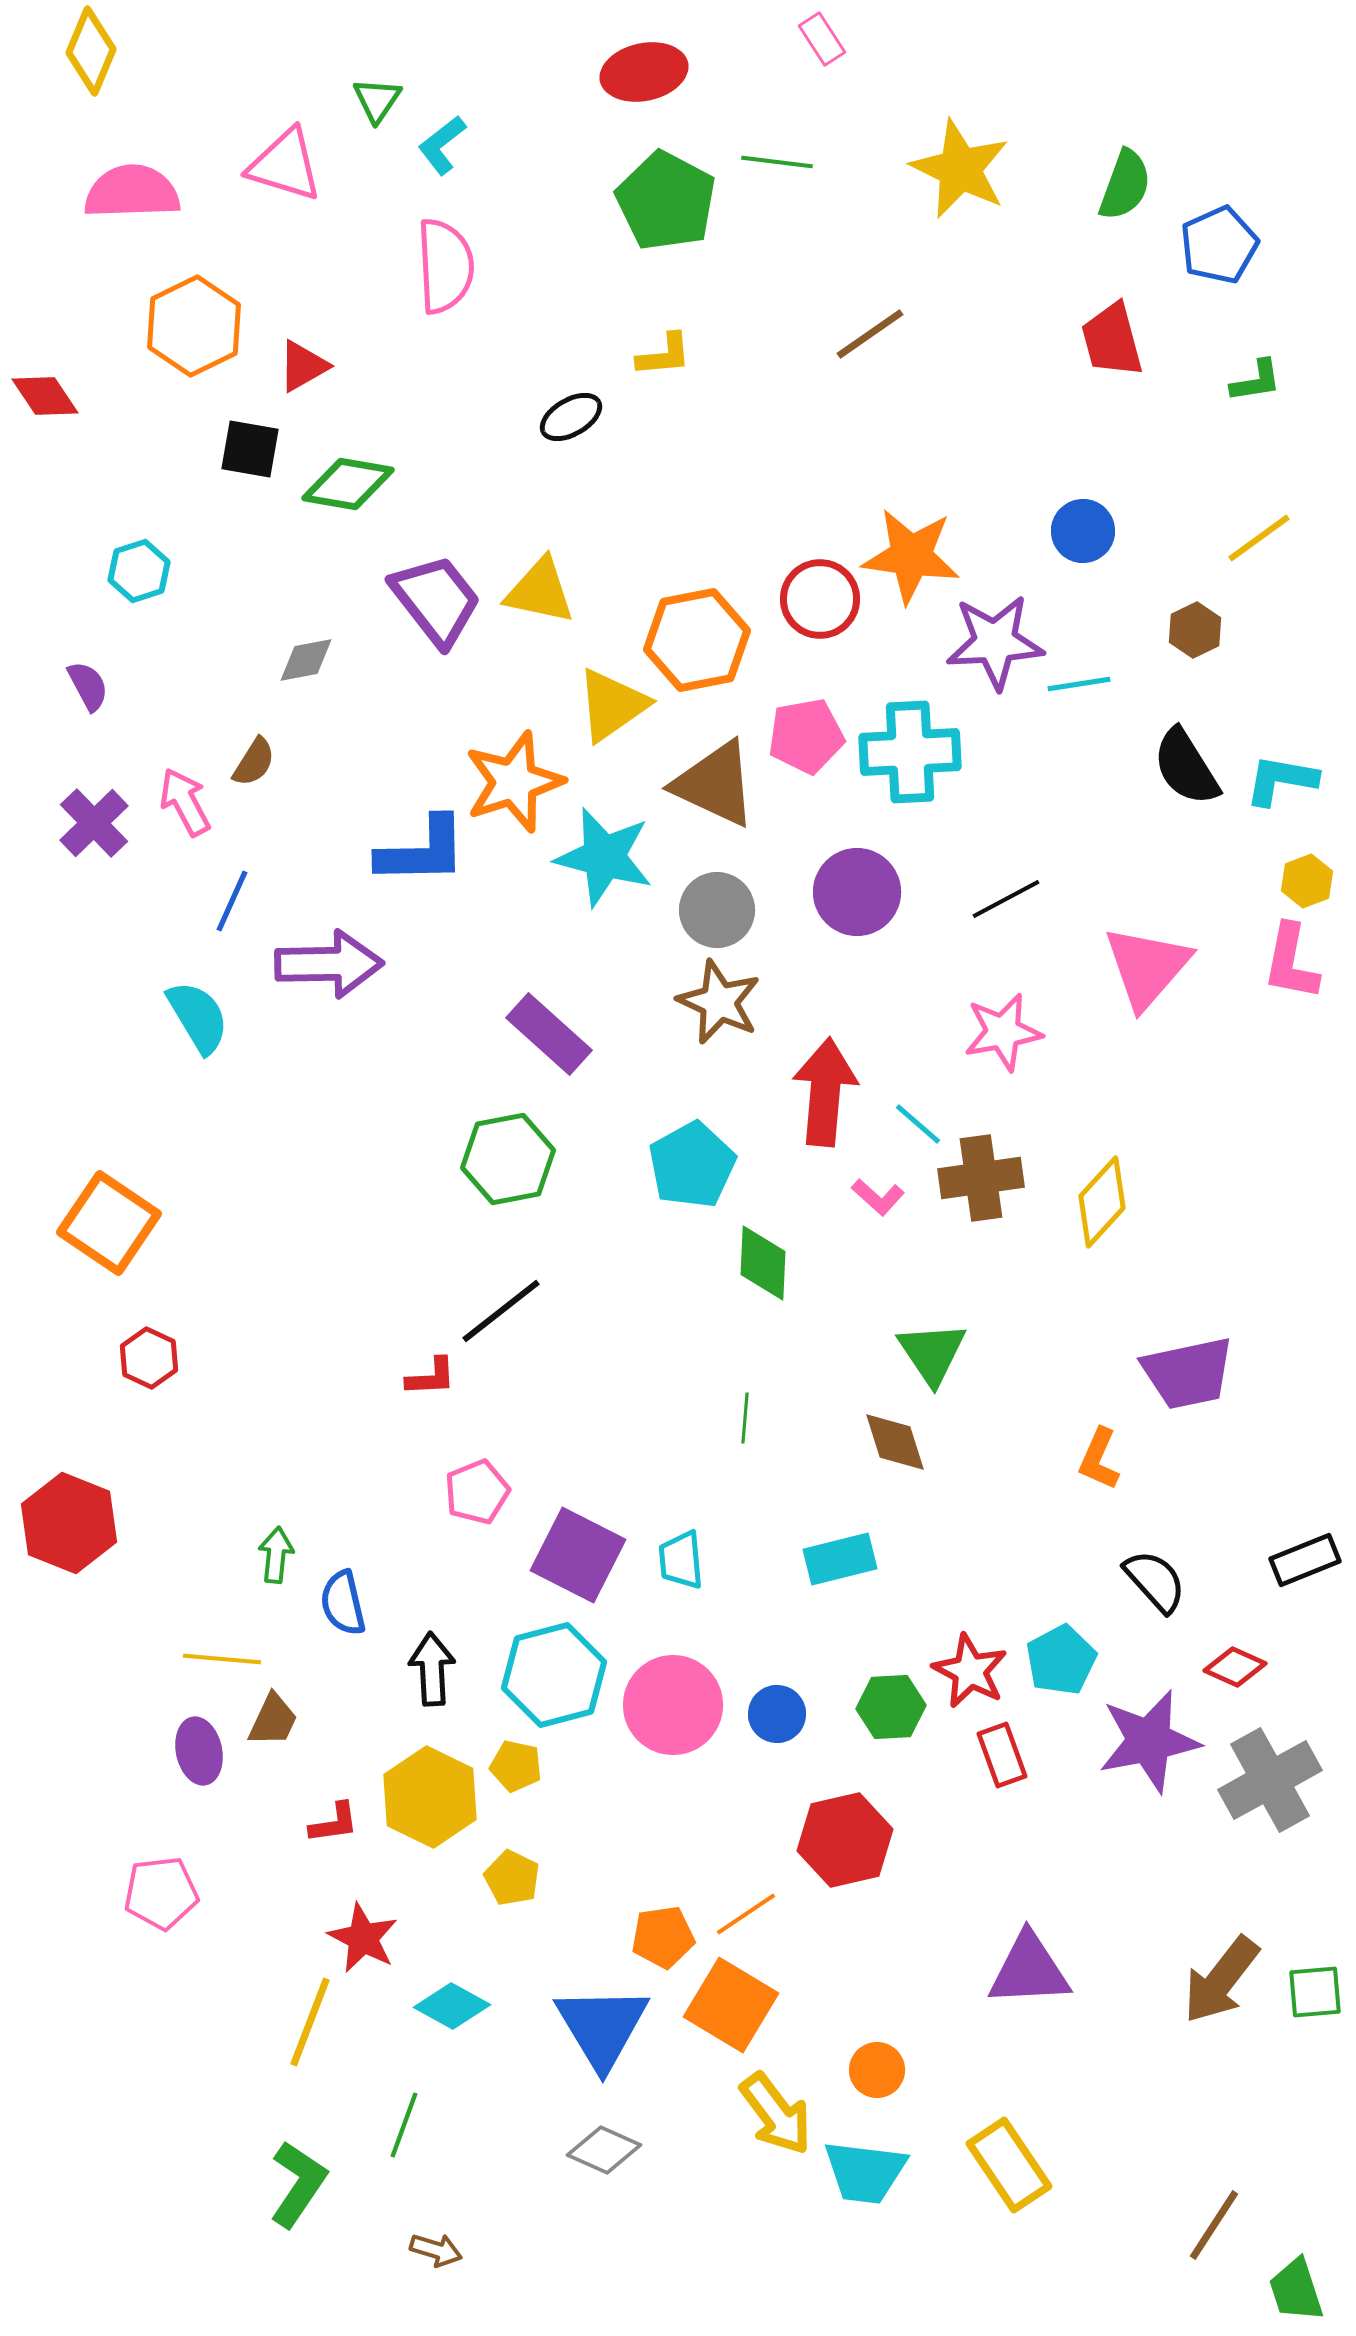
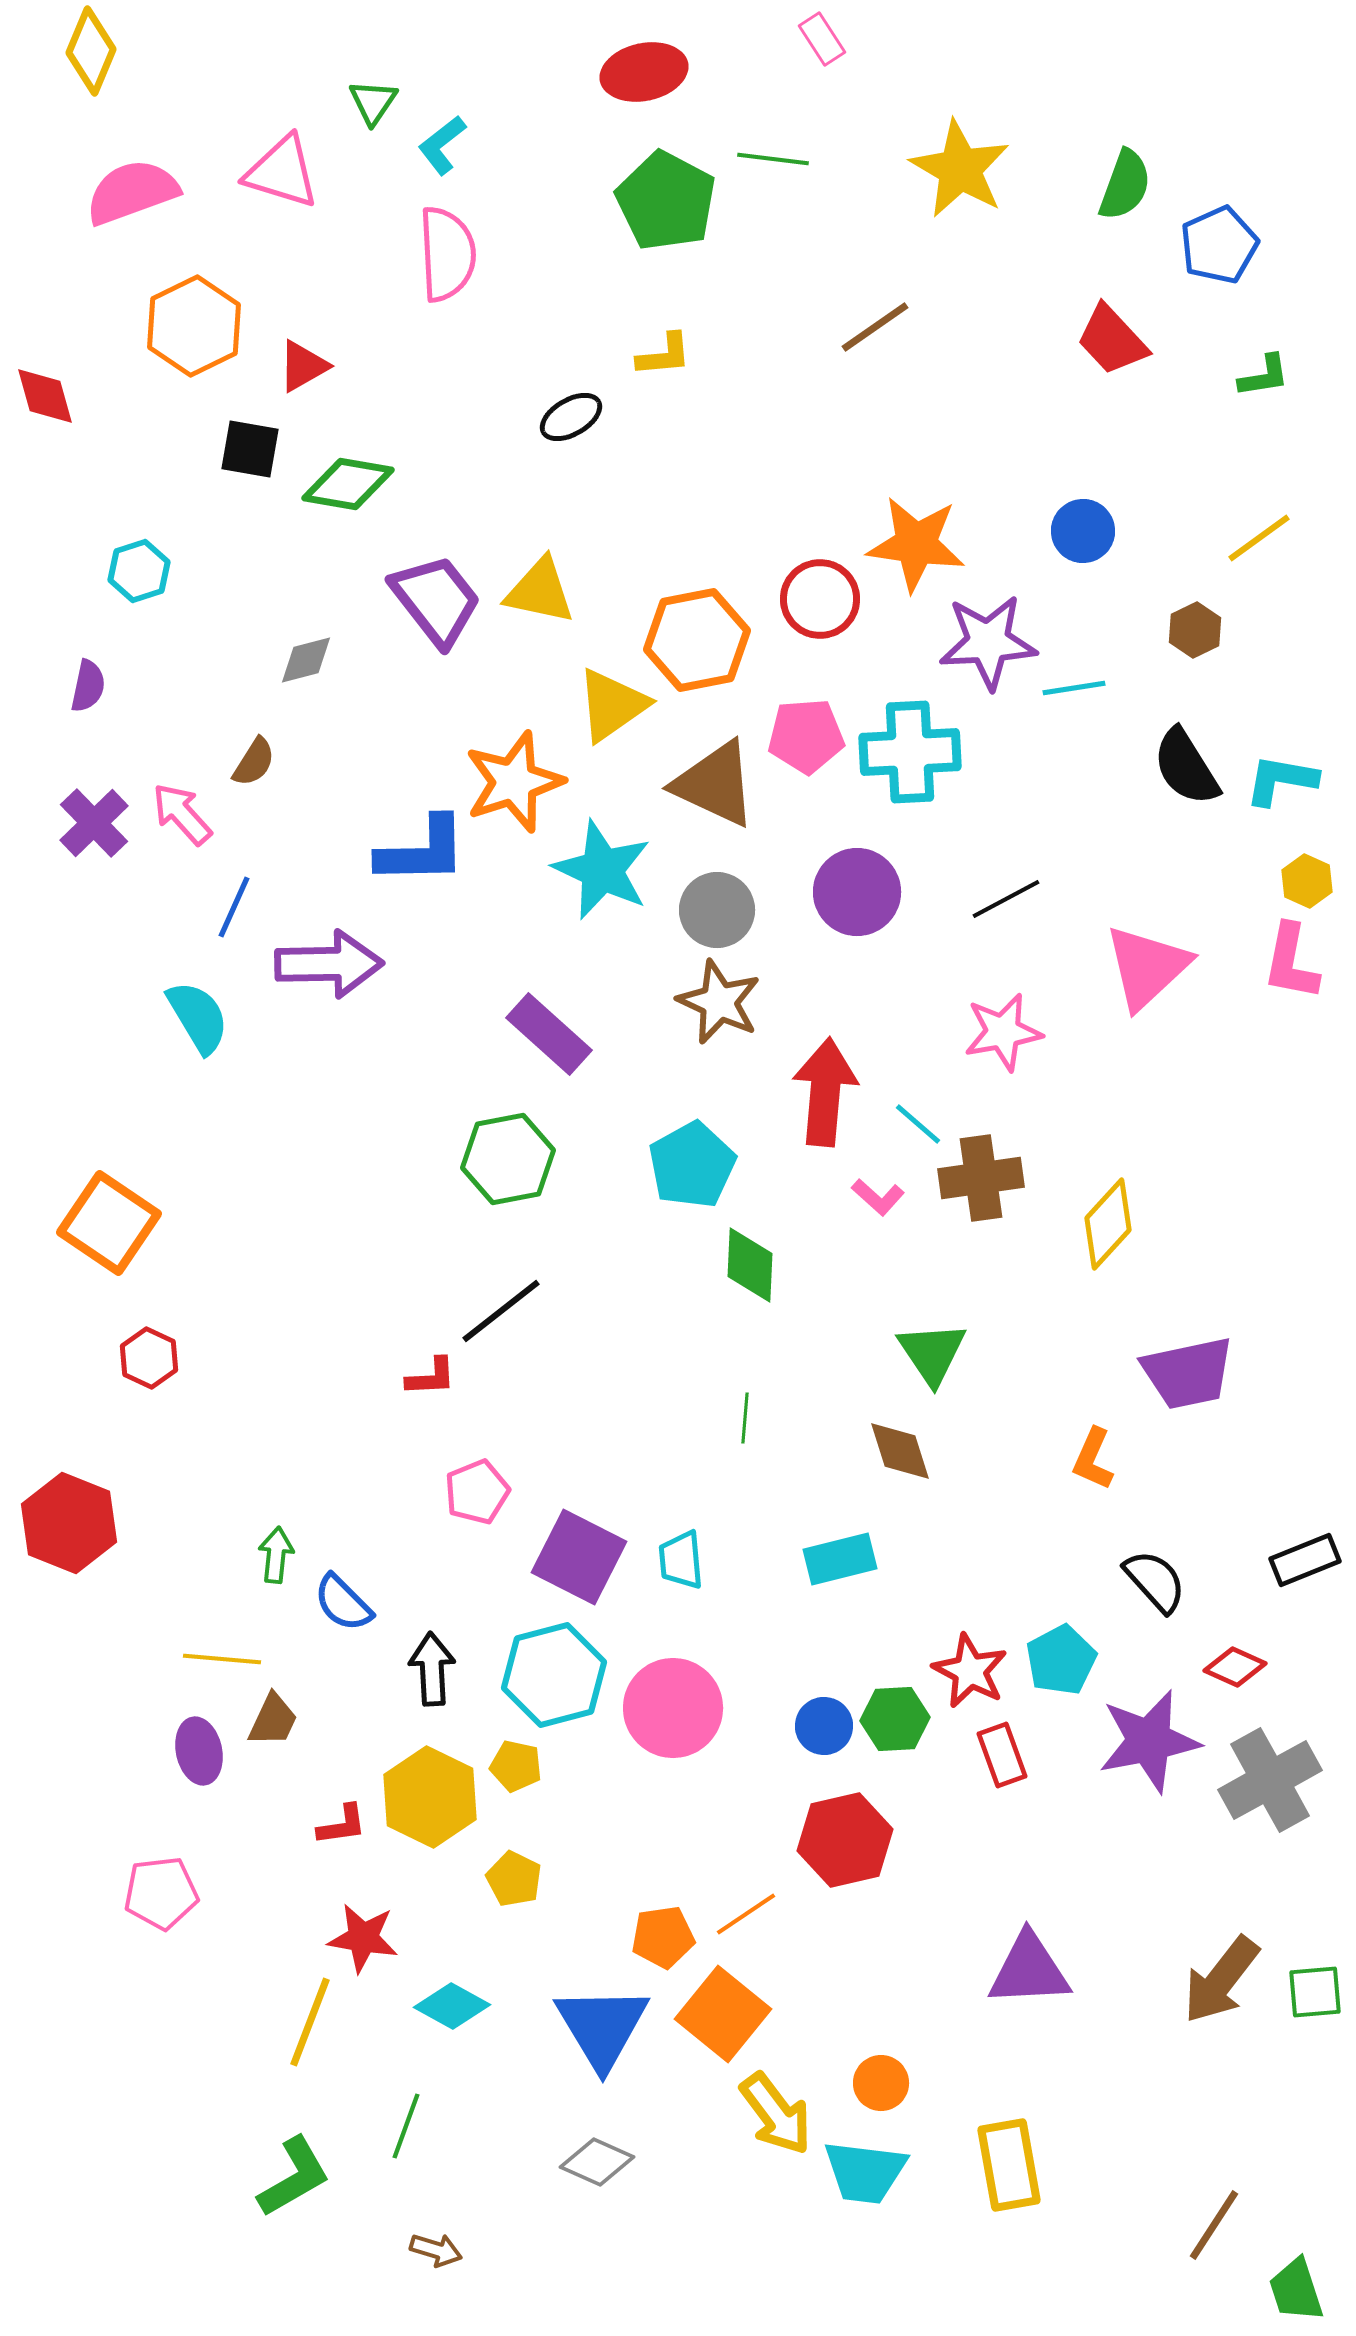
green triangle at (377, 100): moved 4 px left, 2 px down
green line at (777, 162): moved 4 px left, 3 px up
pink triangle at (285, 165): moved 3 px left, 7 px down
yellow star at (960, 169): rotated 4 degrees clockwise
pink semicircle at (132, 192): rotated 18 degrees counterclockwise
pink semicircle at (445, 266): moved 2 px right, 12 px up
brown line at (870, 334): moved 5 px right, 7 px up
red trapezoid at (1112, 340): rotated 28 degrees counterclockwise
green L-shape at (1256, 381): moved 8 px right, 5 px up
red diamond at (45, 396): rotated 18 degrees clockwise
orange star at (911, 556): moved 5 px right, 12 px up
purple star at (995, 642): moved 7 px left
gray diamond at (306, 660): rotated 4 degrees counterclockwise
cyan line at (1079, 684): moved 5 px left, 4 px down
purple semicircle at (88, 686): rotated 40 degrees clockwise
pink pentagon at (806, 736): rotated 6 degrees clockwise
pink arrow at (185, 802): moved 3 px left, 12 px down; rotated 14 degrees counterclockwise
cyan star at (604, 857): moved 2 px left, 13 px down; rotated 10 degrees clockwise
yellow hexagon at (1307, 881): rotated 15 degrees counterclockwise
blue line at (232, 901): moved 2 px right, 6 px down
pink triangle at (1147, 967): rotated 6 degrees clockwise
yellow diamond at (1102, 1202): moved 6 px right, 22 px down
green diamond at (763, 1263): moved 13 px left, 2 px down
brown diamond at (895, 1442): moved 5 px right, 9 px down
orange L-shape at (1099, 1459): moved 6 px left
purple square at (578, 1555): moved 1 px right, 2 px down
blue semicircle at (343, 1603): rotated 32 degrees counterclockwise
pink circle at (673, 1705): moved 3 px down
green hexagon at (891, 1707): moved 4 px right, 12 px down
blue circle at (777, 1714): moved 47 px right, 12 px down
red L-shape at (334, 1823): moved 8 px right, 2 px down
yellow pentagon at (512, 1878): moved 2 px right, 1 px down
red star at (363, 1938): rotated 18 degrees counterclockwise
orange square at (731, 2005): moved 8 px left, 9 px down; rotated 8 degrees clockwise
orange circle at (877, 2070): moved 4 px right, 13 px down
green line at (404, 2125): moved 2 px right, 1 px down
gray diamond at (604, 2150): moved 7 px left, 12 px down
yellow rectangle at (1009, 2165): rotated 24 degrees clockwise
green L-shape at (298, 2184): moved 4 px left, 7 px up; rotated 26 degrees clockwise
